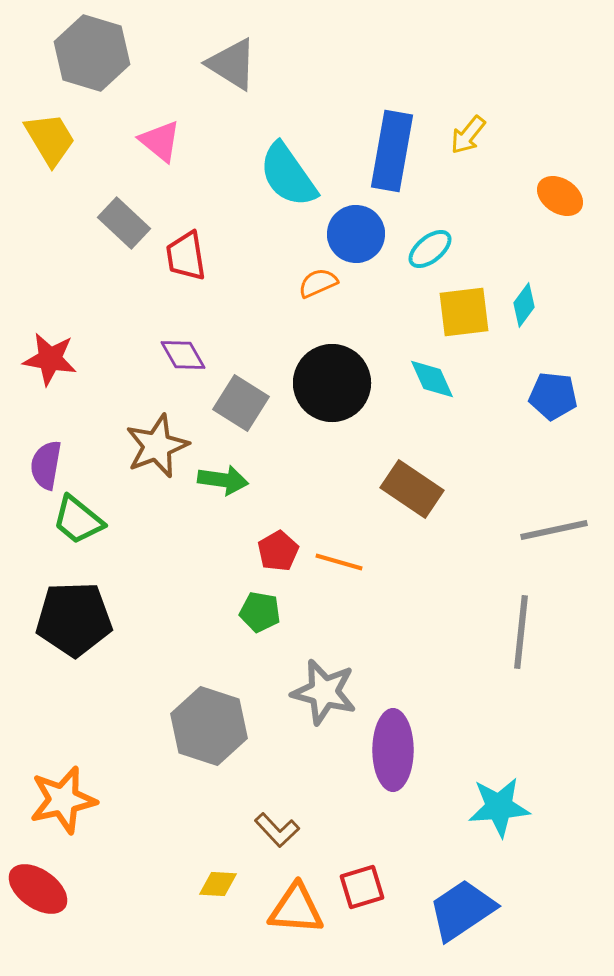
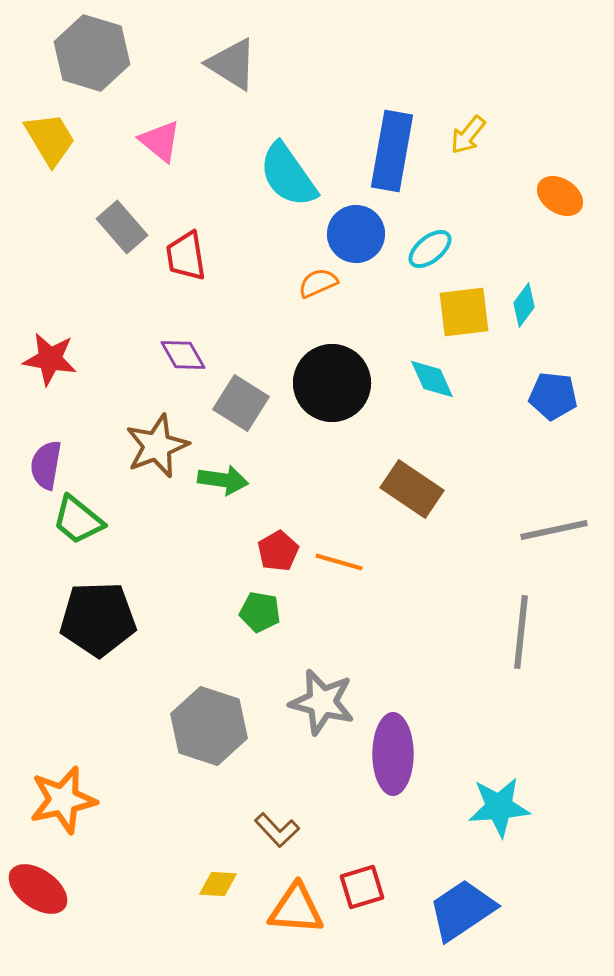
gray rectangle at (124, 223): moved 2 px left, 4 px down; rotated 6 degrees clockwise
black pentagon at (74, 619): moved 24 px right
gray star at (324, 692): moved 2 px left, 10 px down
purple ellipse at (393, 750): moved 4 px down
